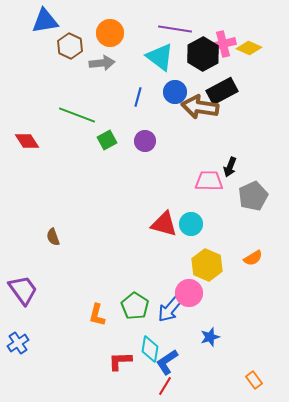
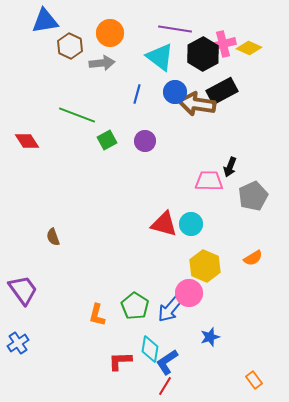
blue line: moved 1 px left, 3 px up
brown arrow: moved 3 px left, 3 px up
yellow hexagon: moved 2 px left, 1 px down
